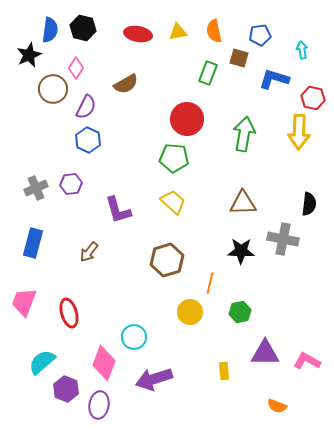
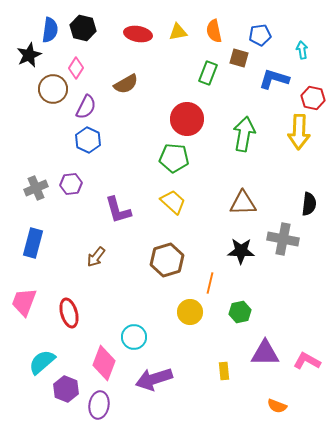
brown arrow at (89, 252): moved 7 px right, 5 px down
